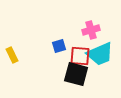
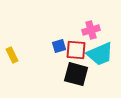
red square: moved 4 px left, 6 px up
